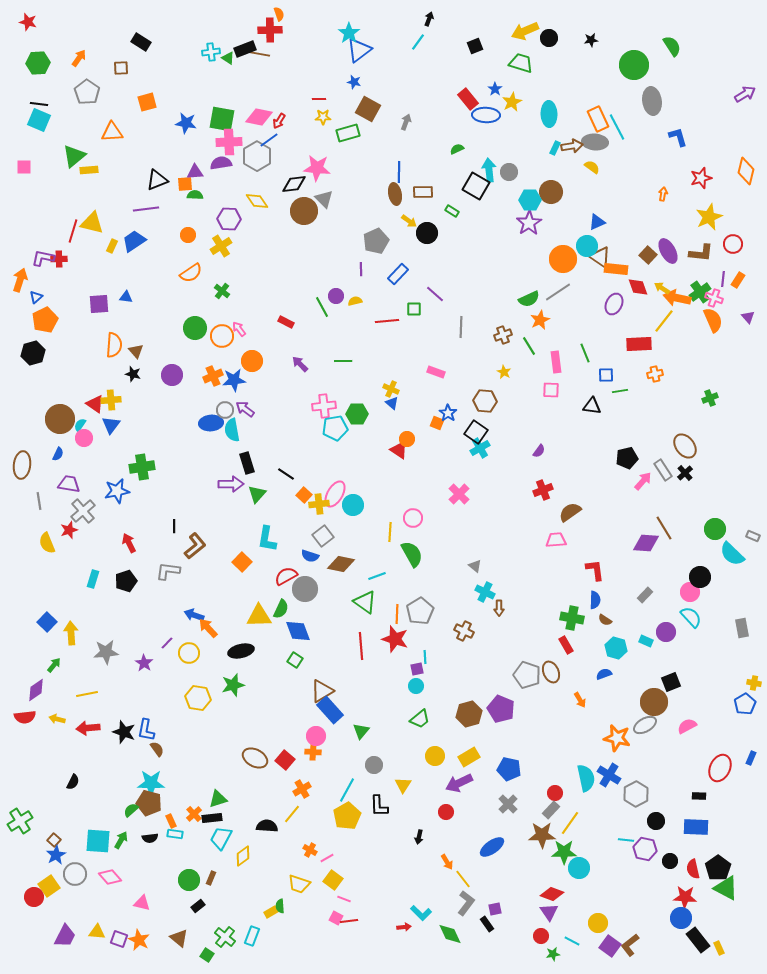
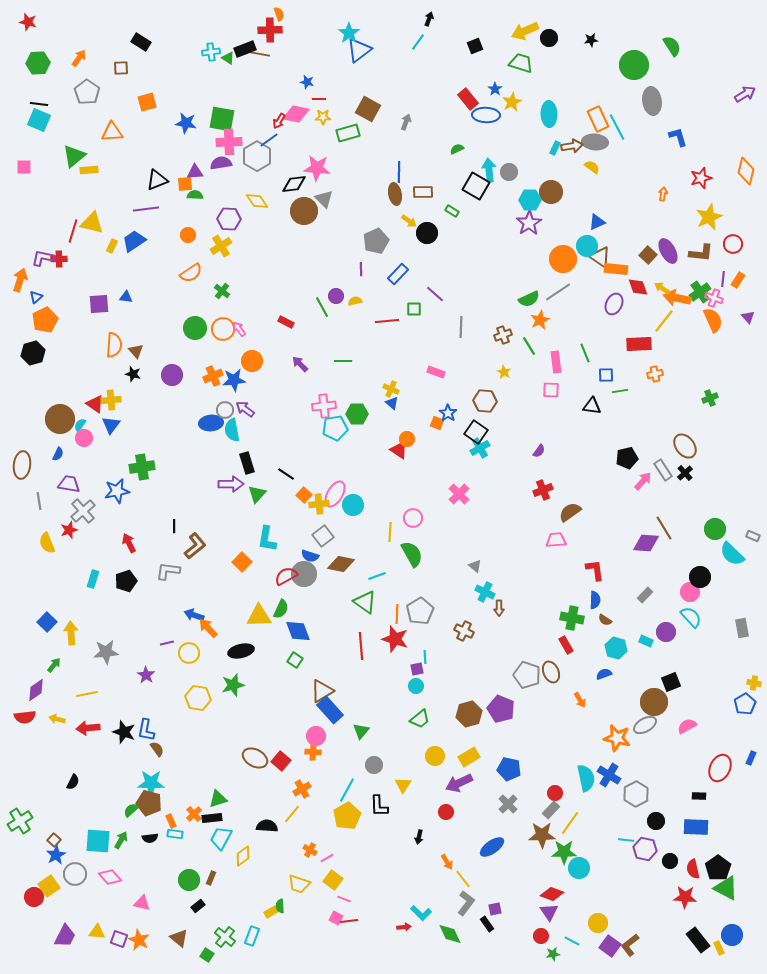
blue star at (354, 82): moved 47 px left
pink diamond at (259, 117): moved 37 px right, 3 px up
orange circle at (222, 336): moved 1 px right, 7 px up
gray circle at (305, 589): moved 1 px left, 15 px up
purple line at (167, 643): rotated 32 degrees clockwise
purple star at (144, 663): moved 2 px right, 12 px down
red square at (285, 760): moved 4 px left, 1 px down
blue circle at (681, 918): moved 51 px right, 17 px down
